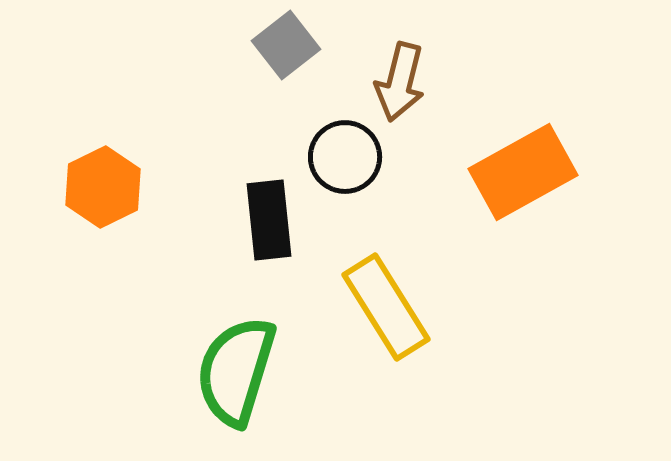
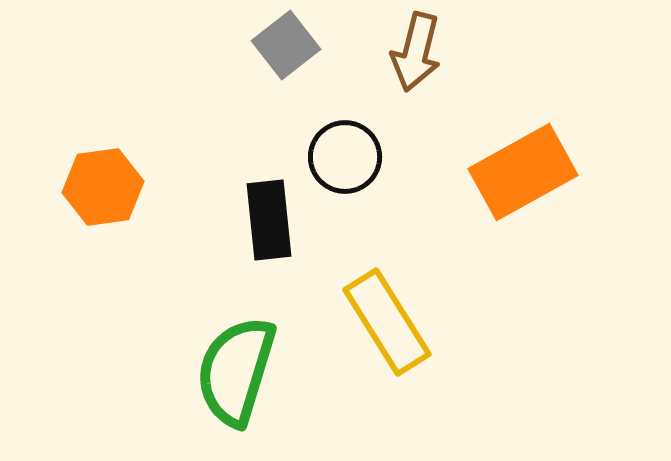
brown arrow: moved 16 px right, 30 px up
orange hexagon: rotated 18 degrees clockwise
yellow rectangle: moved 1 px right, 15 px down
